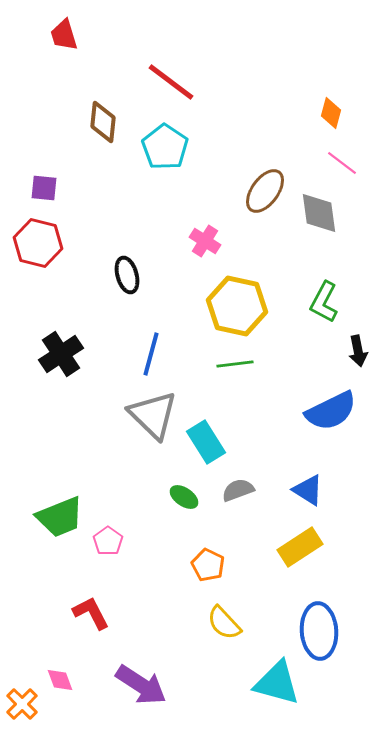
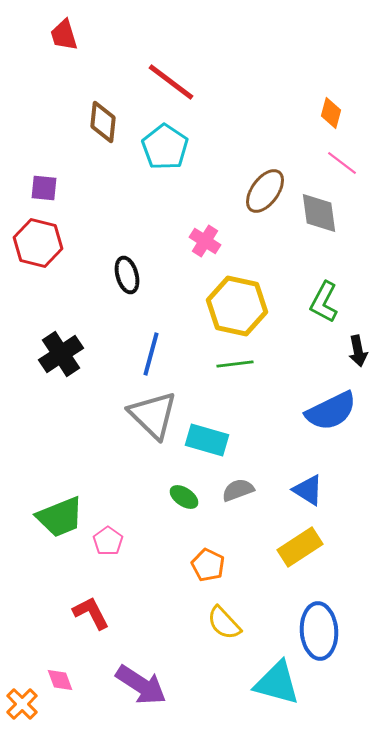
cyan rectangle: moved 1 px right, 2 px up; rotated 42 degrees counterclockwise
